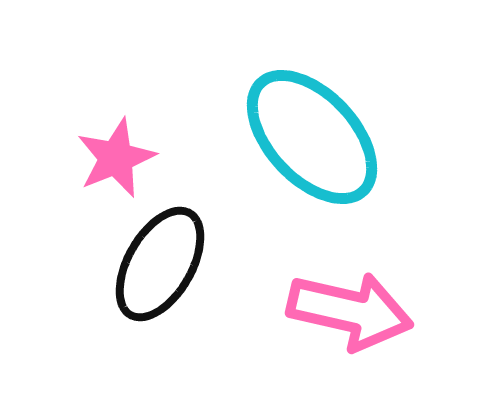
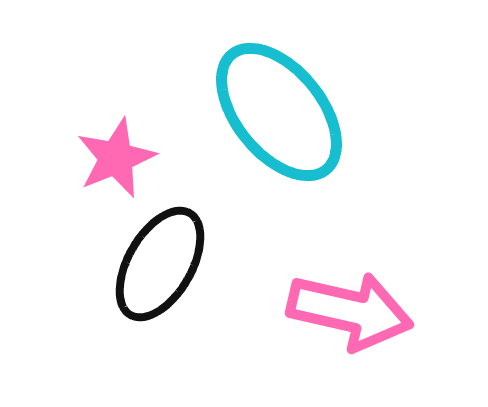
cyan ellipse: moved 33 px left, 25 px up; rotated 4 degrees clockwise
